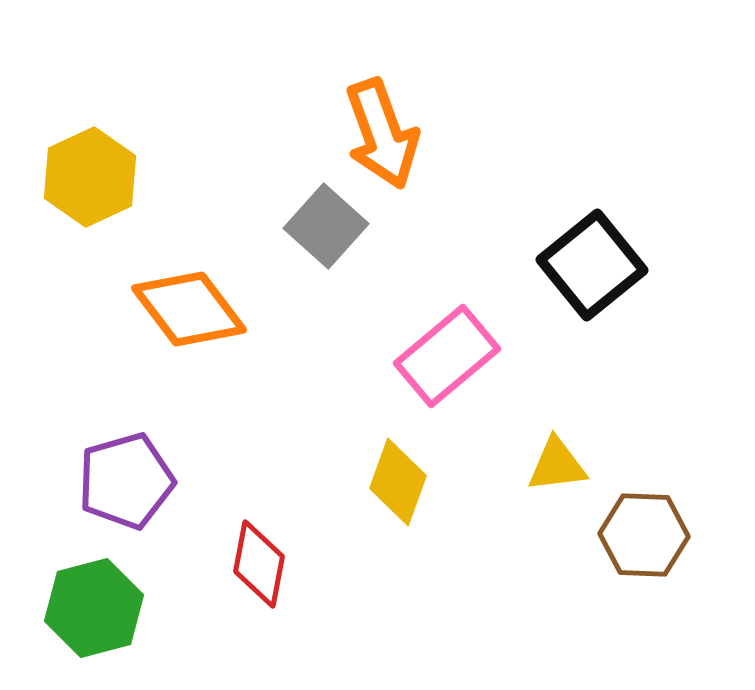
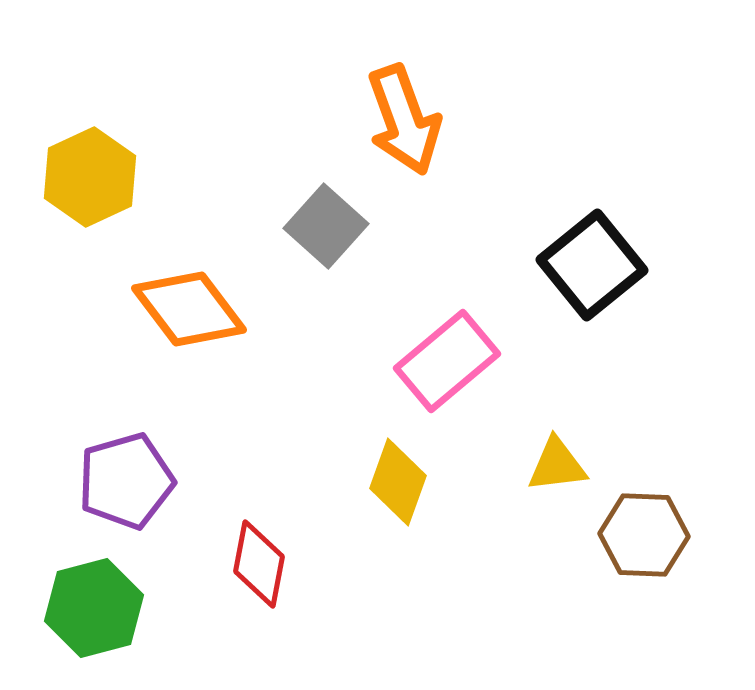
orange arrow: moved 22 px right, 14 px up
pink rectangle: moved 5 px down
